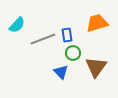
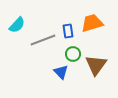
orange trapezoid: moved 5 px left
blue rectangle: moved 1 px right, 4 px up
gray line: moved 1 px down
green circle: moved 1 px down
brown triangle: moved 2 px up
